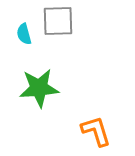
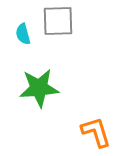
cyan semicircle: moved 1 px left
orange L-shape: moved 1 px down
